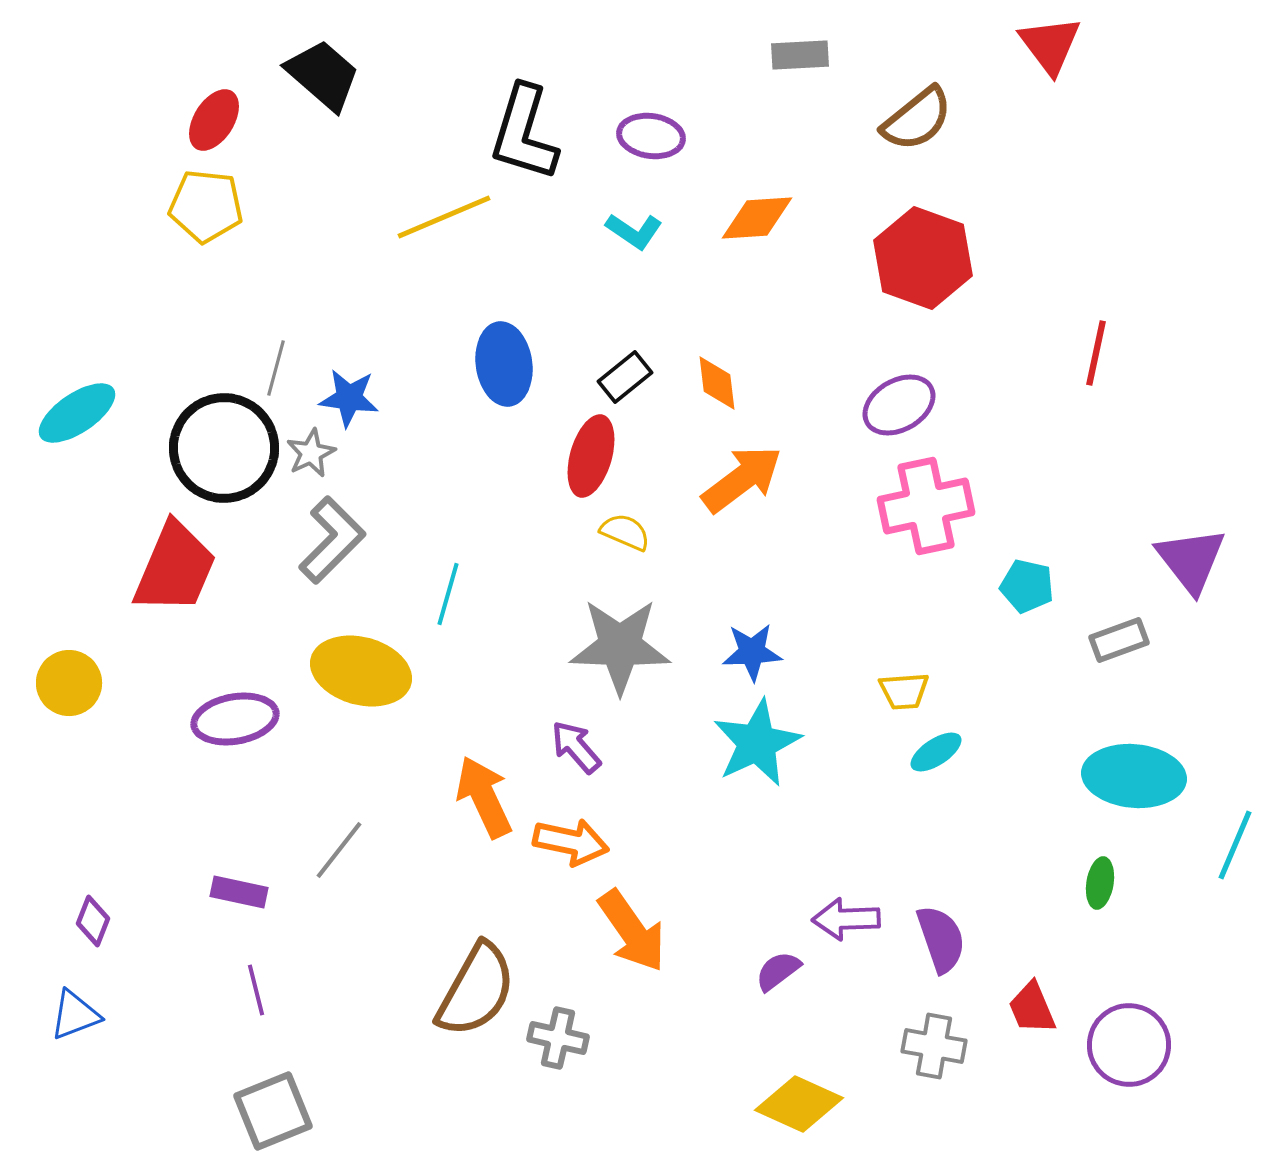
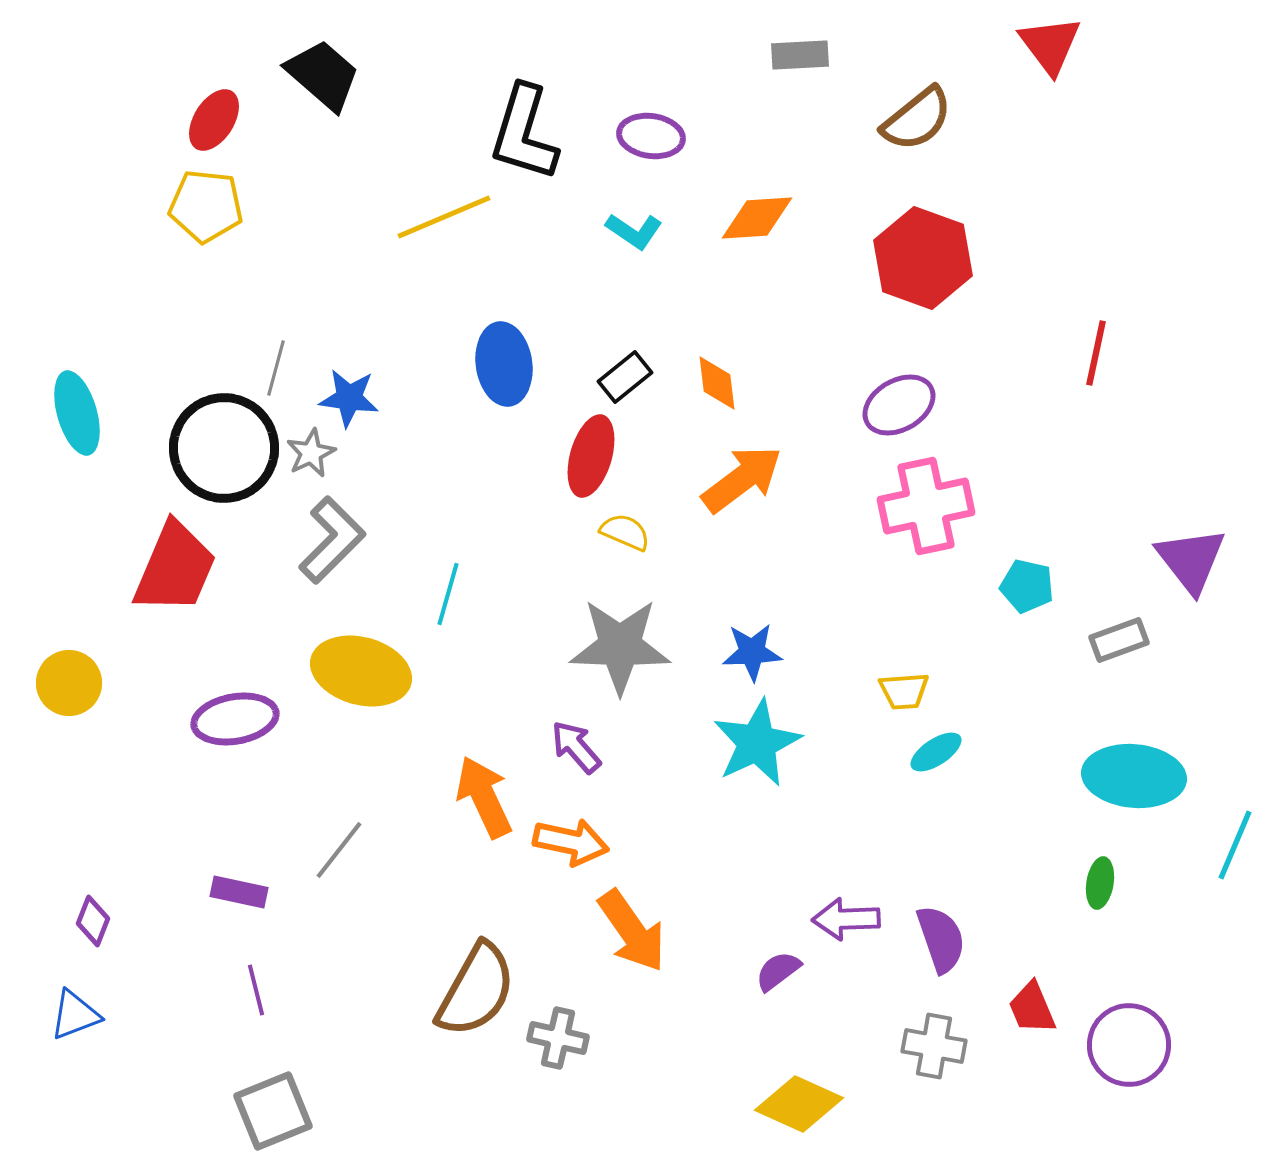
cyan ellipse at (77, 413): rotated 72 degrees counterclockwise
